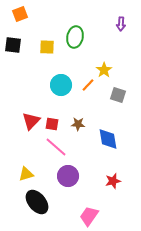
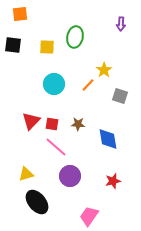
orange square: rotated 14 degrees clockwise
cyan circle: moved 7 px left, 1 px up
gray square: moved 2 px right, 1 px down
purple circle: moved 2 px right
